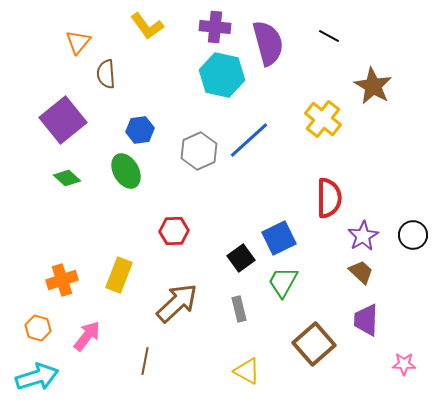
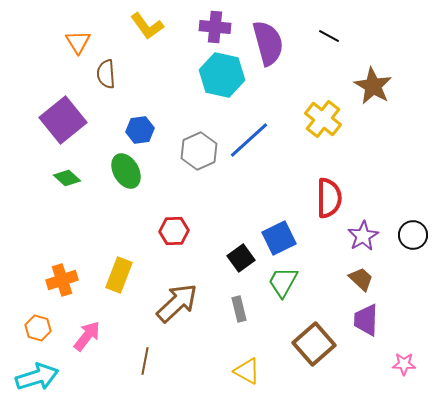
orange triangle: rotated 12 degrees counterclockwise
brown trapezoid: moved 7 px down
